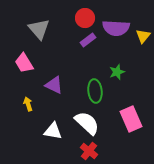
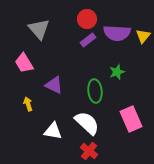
red circle: moved 2 px right, 1 px down
purple semicircle: moved 1 px right, 5 px down
